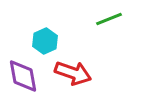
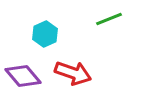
cyan hexagon: moved 7 px up
purple diamond: rotated 30 degrees counterclockwise
